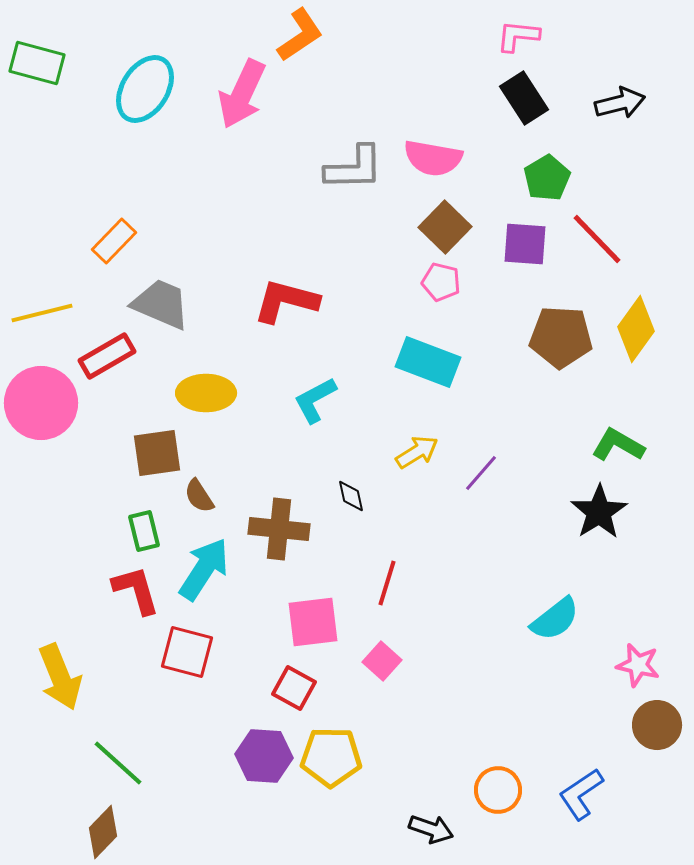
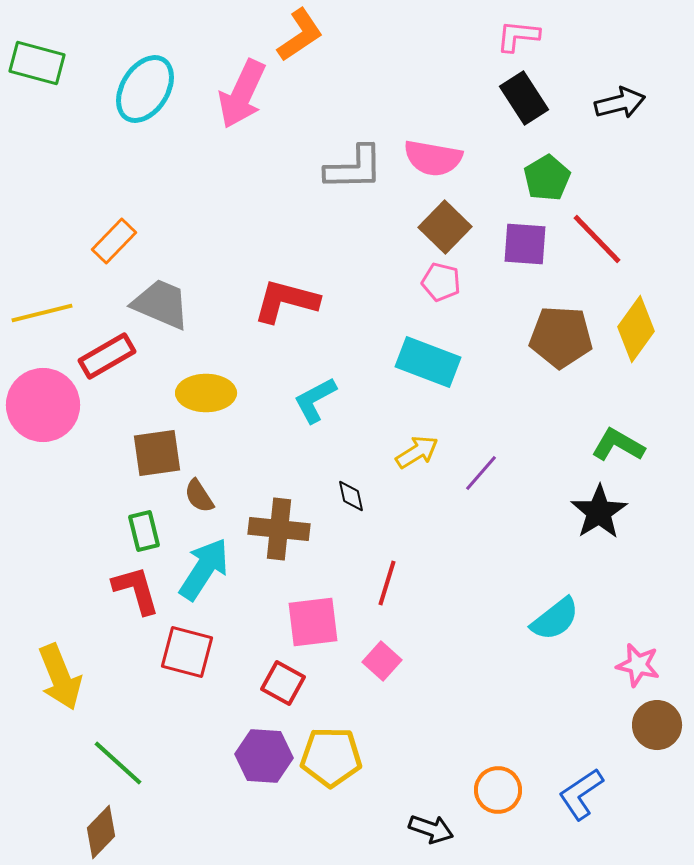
pink circle at (41, 403): moved 2 px right, 2 px down
red square at (294, 688): moved 11 px left, 5 px up
brown diamond at (103, 832): moved 2 px left
